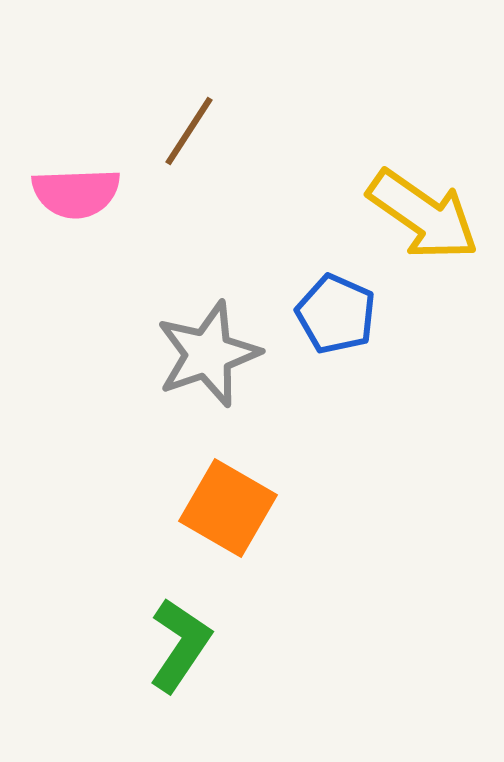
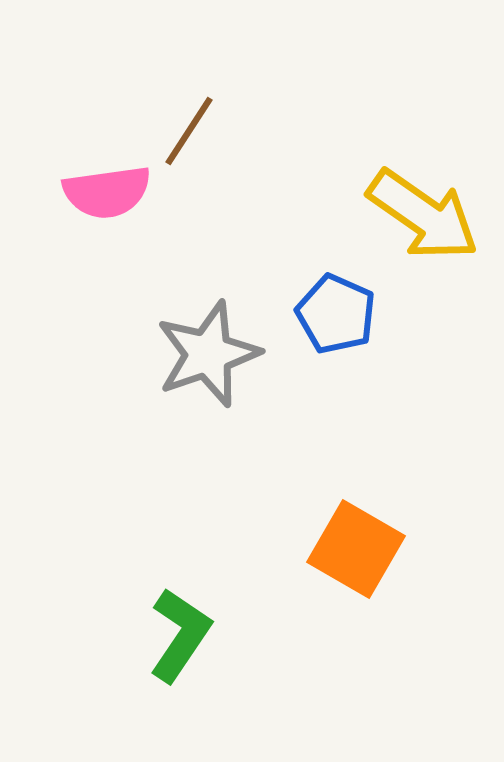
pink semicircle: moved 31 px right, 1 px up; rotated 6 degrees counterclockwise
orange square: moved 128 px right, 41 px down
green L-shape: moved 10 px up
